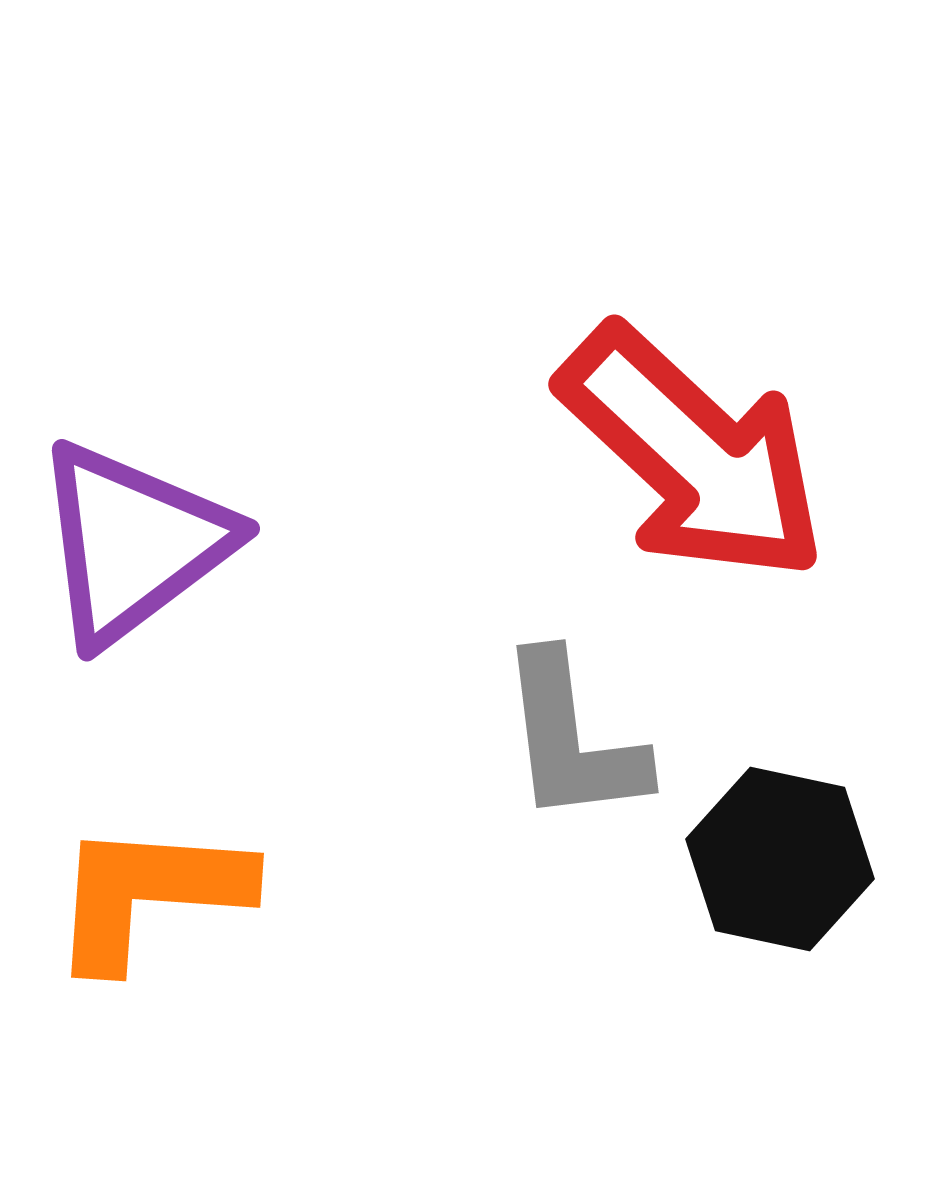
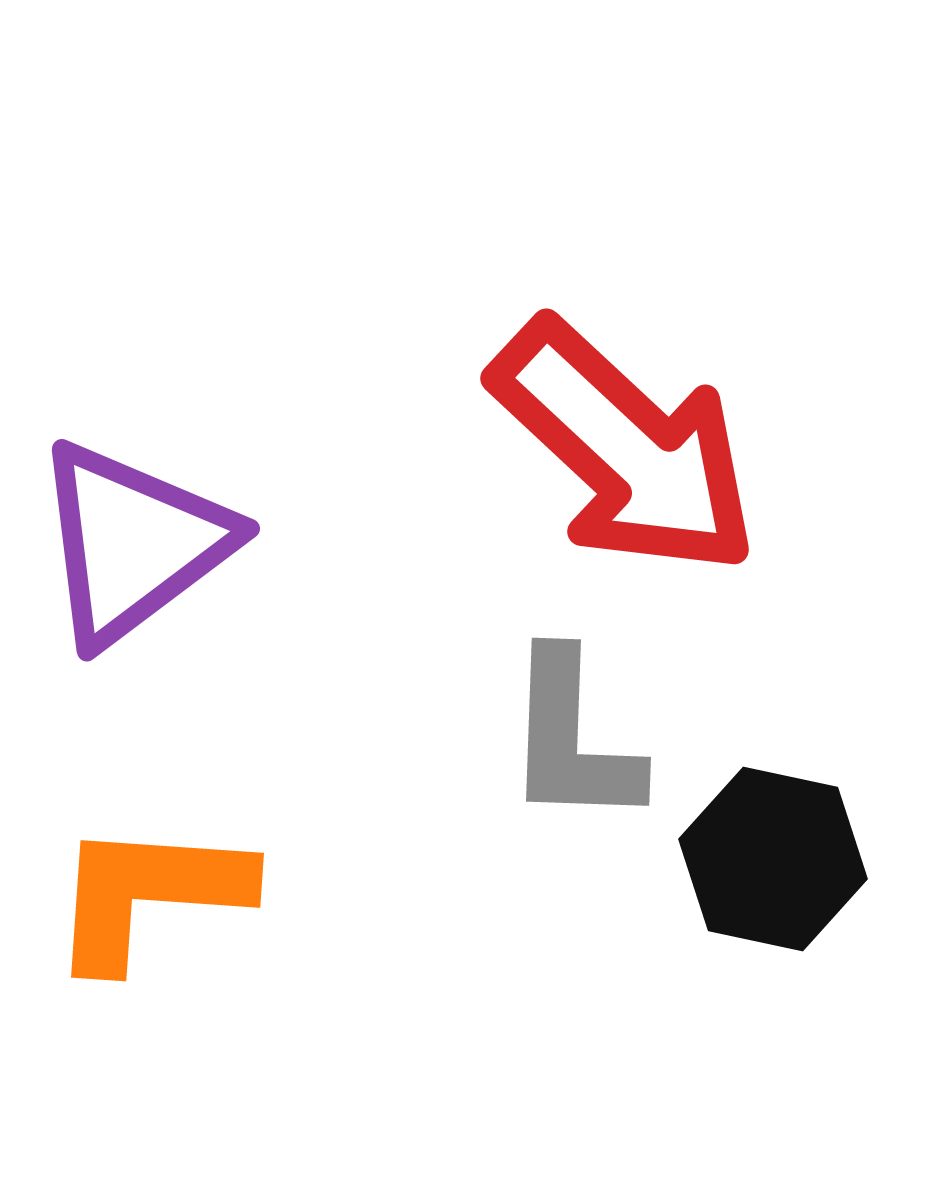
red arrow: moved 68 px left, 6 px up
gray L-shape: rotated 9 degrees clockwise
black hexagon: moved 7 px left
